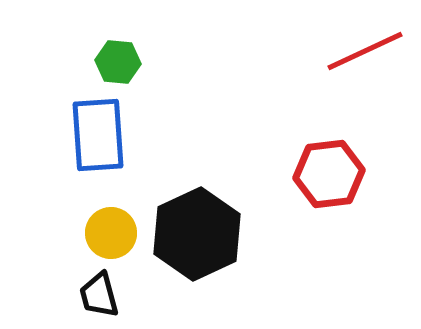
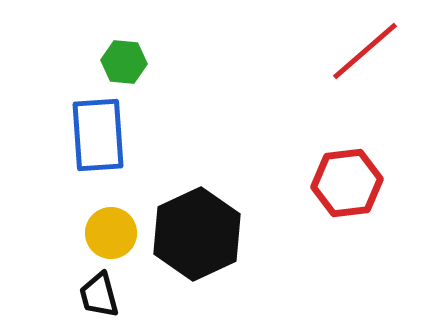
red line: rotated 16 degrees counterclockwise
green hexagon: moved 6 px right
red hexagon: moved 18 px right, 9 px down
